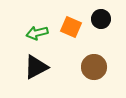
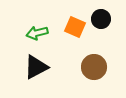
orange square: moved 4 px right
